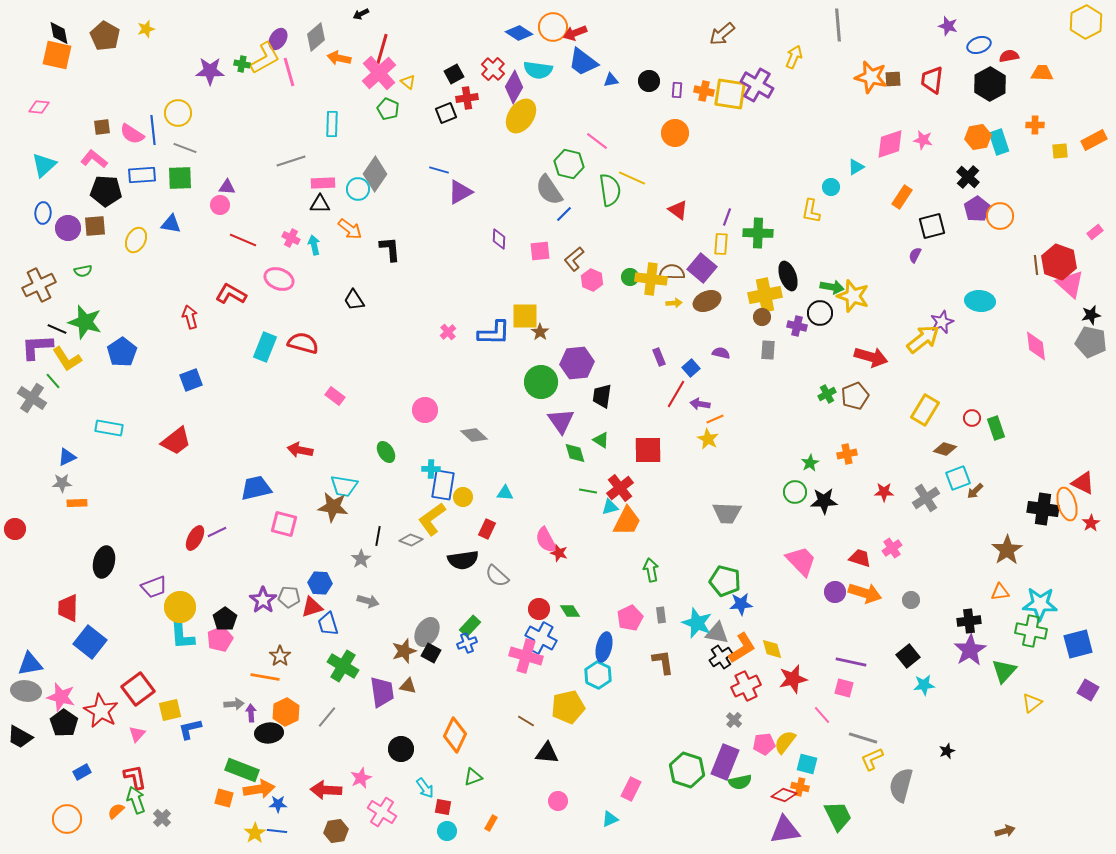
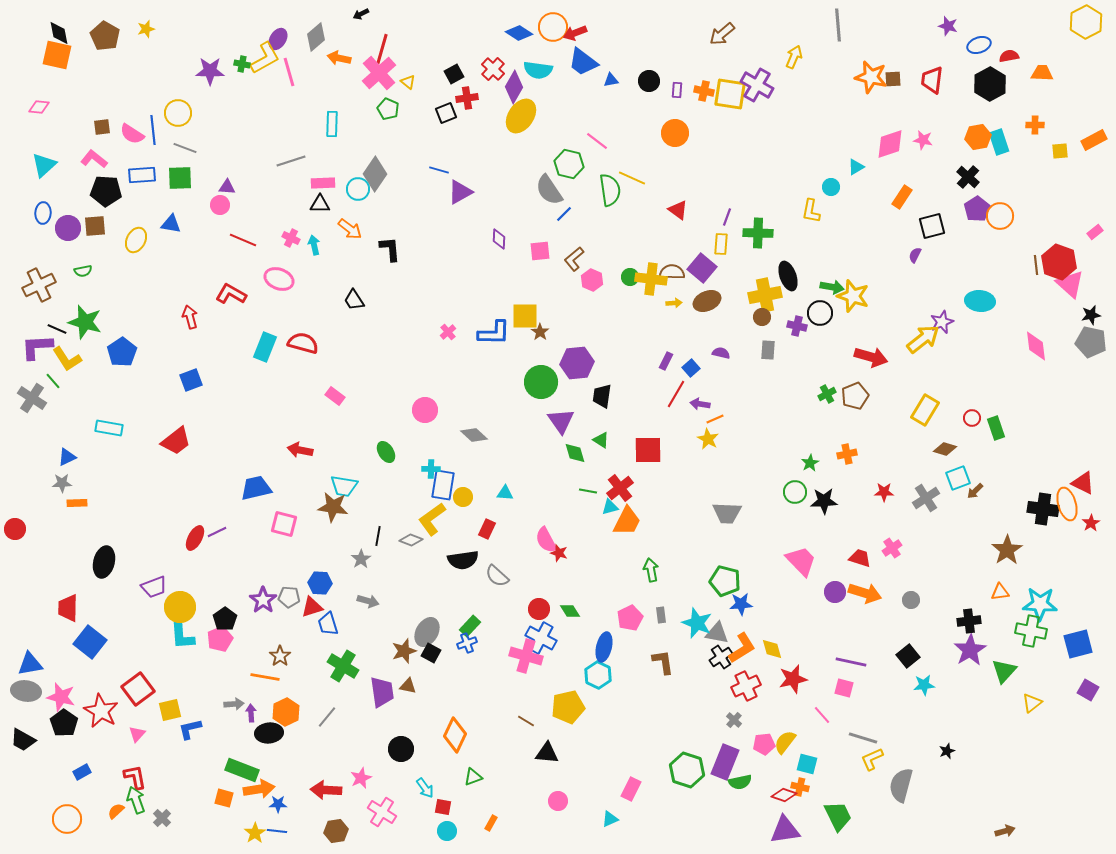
purple rectangle at (659, 357): moved 7 px right, 4 px down; rotated 48 degrees clockwise
black trapezoid at (20, 737): moved 3 px right, 3 px down
